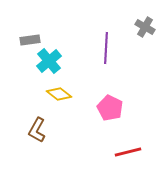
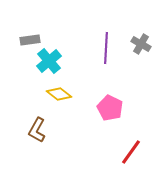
gray cross: moved 4 px left, 17 px down
red line: moved 3 px right; rotated 40 degrees counterclockwise
